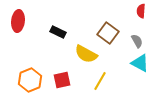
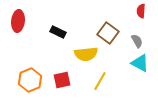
yellow semicircle: rotated 35 degrees counterclockwise
